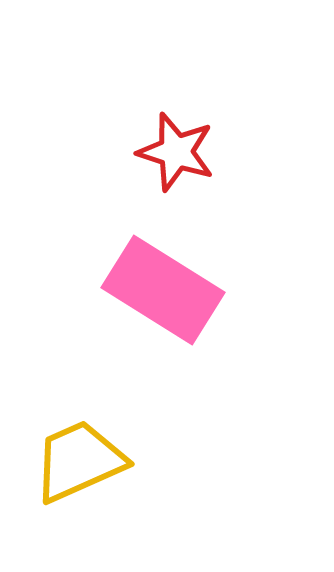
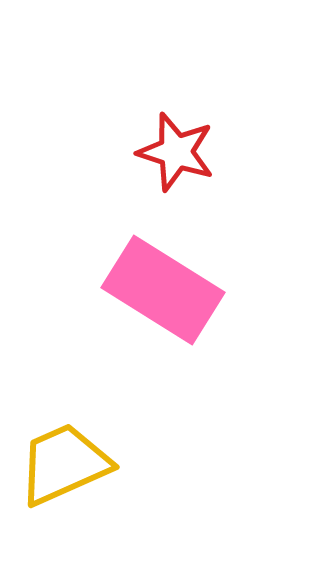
yellow trapezoid: moved 15 px left, 3 px down
